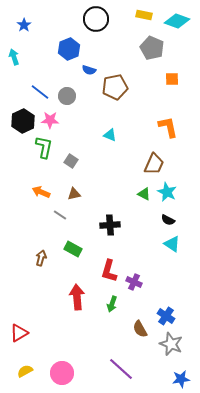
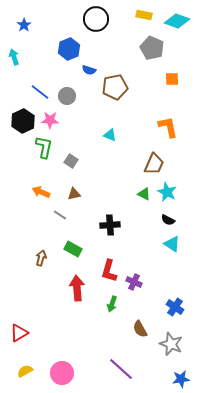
red arrow at (77, 297): moved 9 px up
blue cross at (166, 316): moved 9 px right, 9 px up
